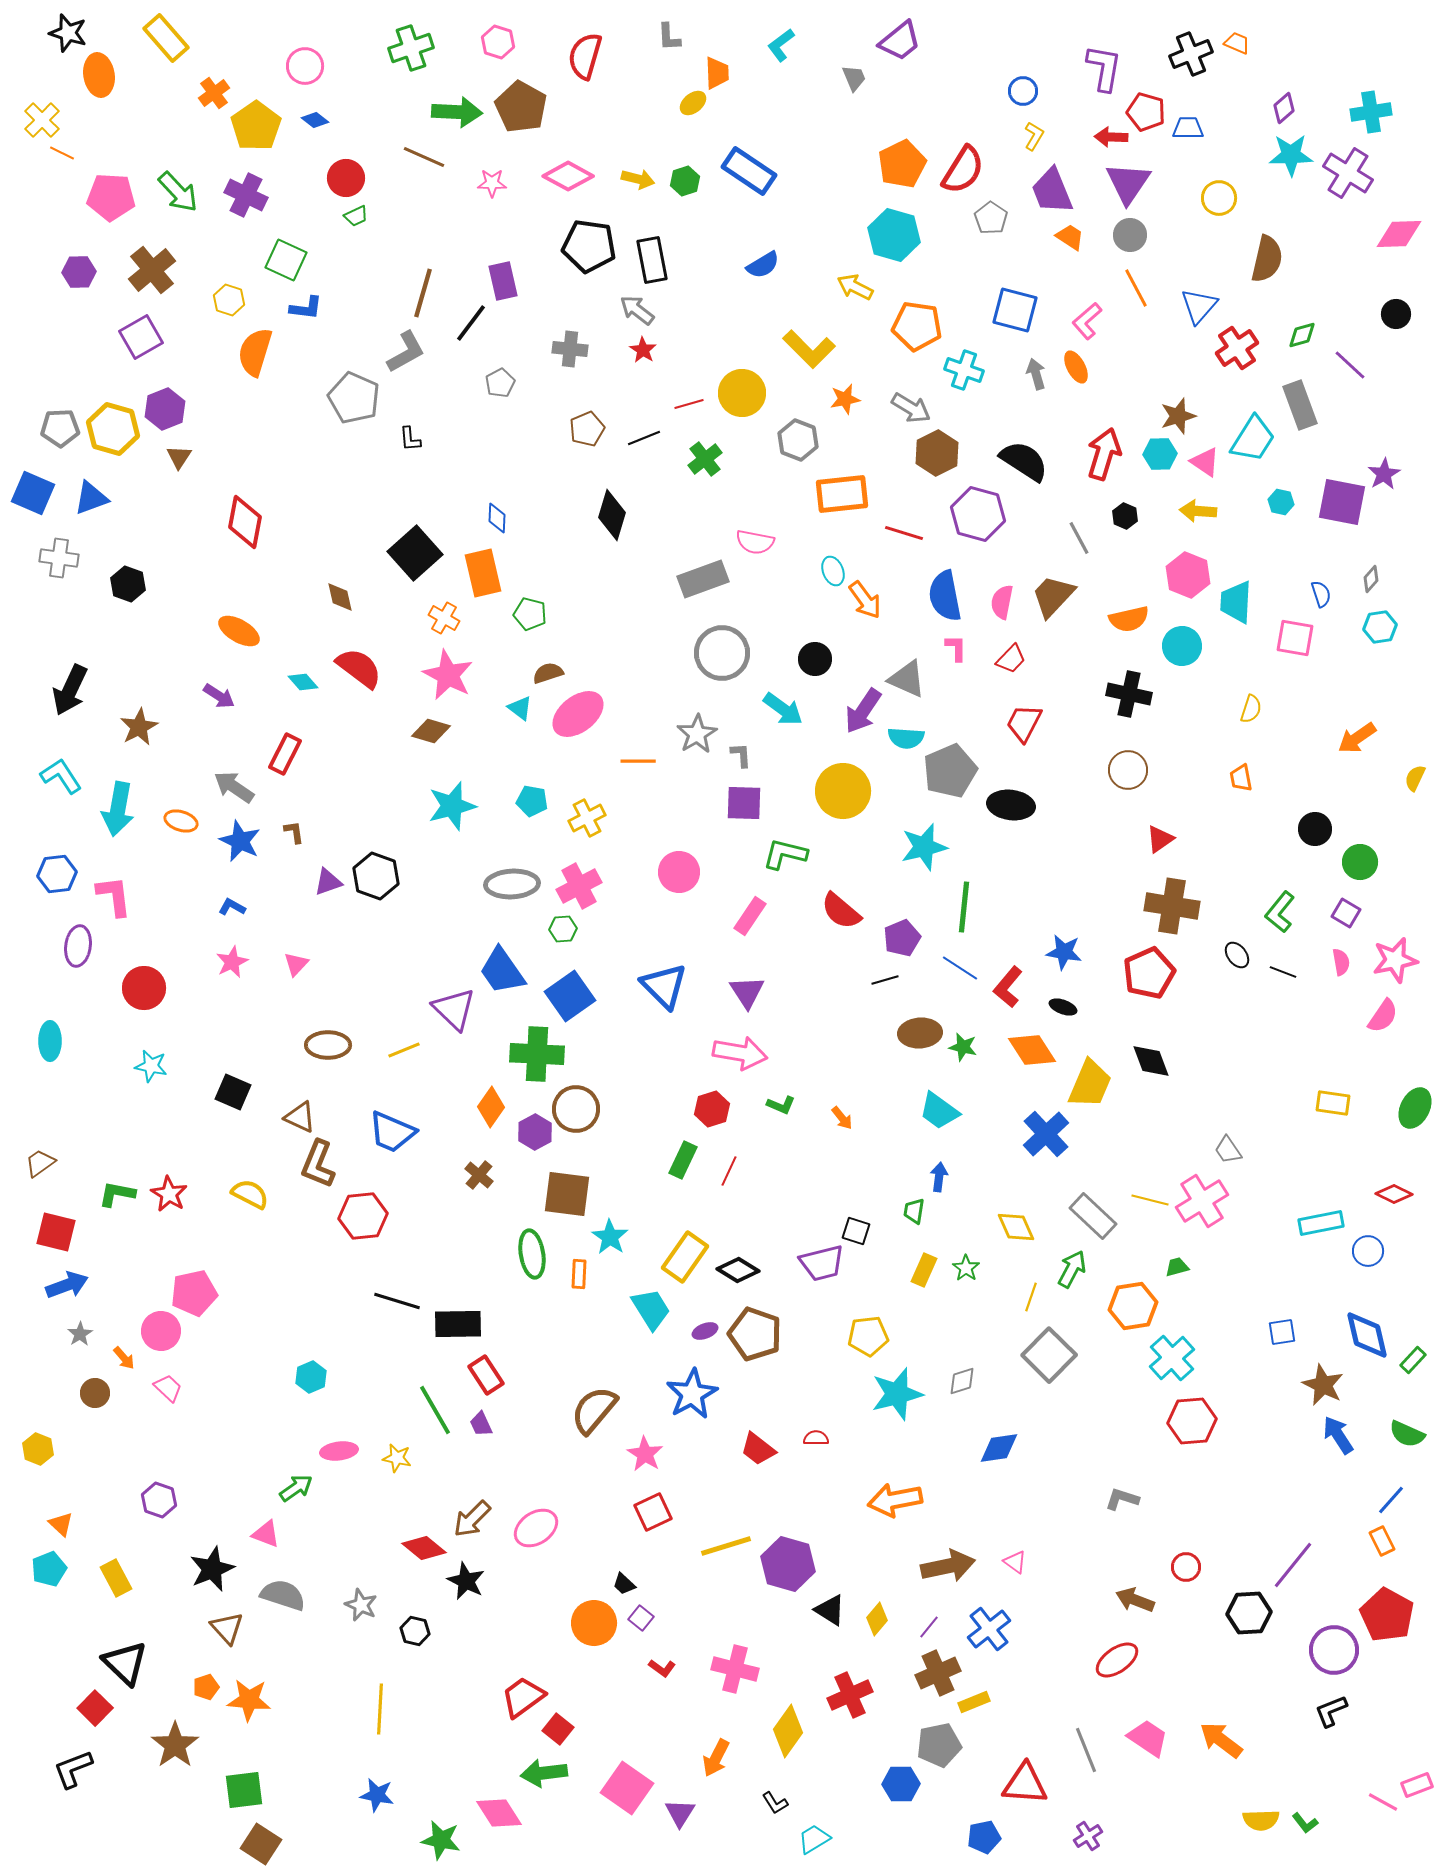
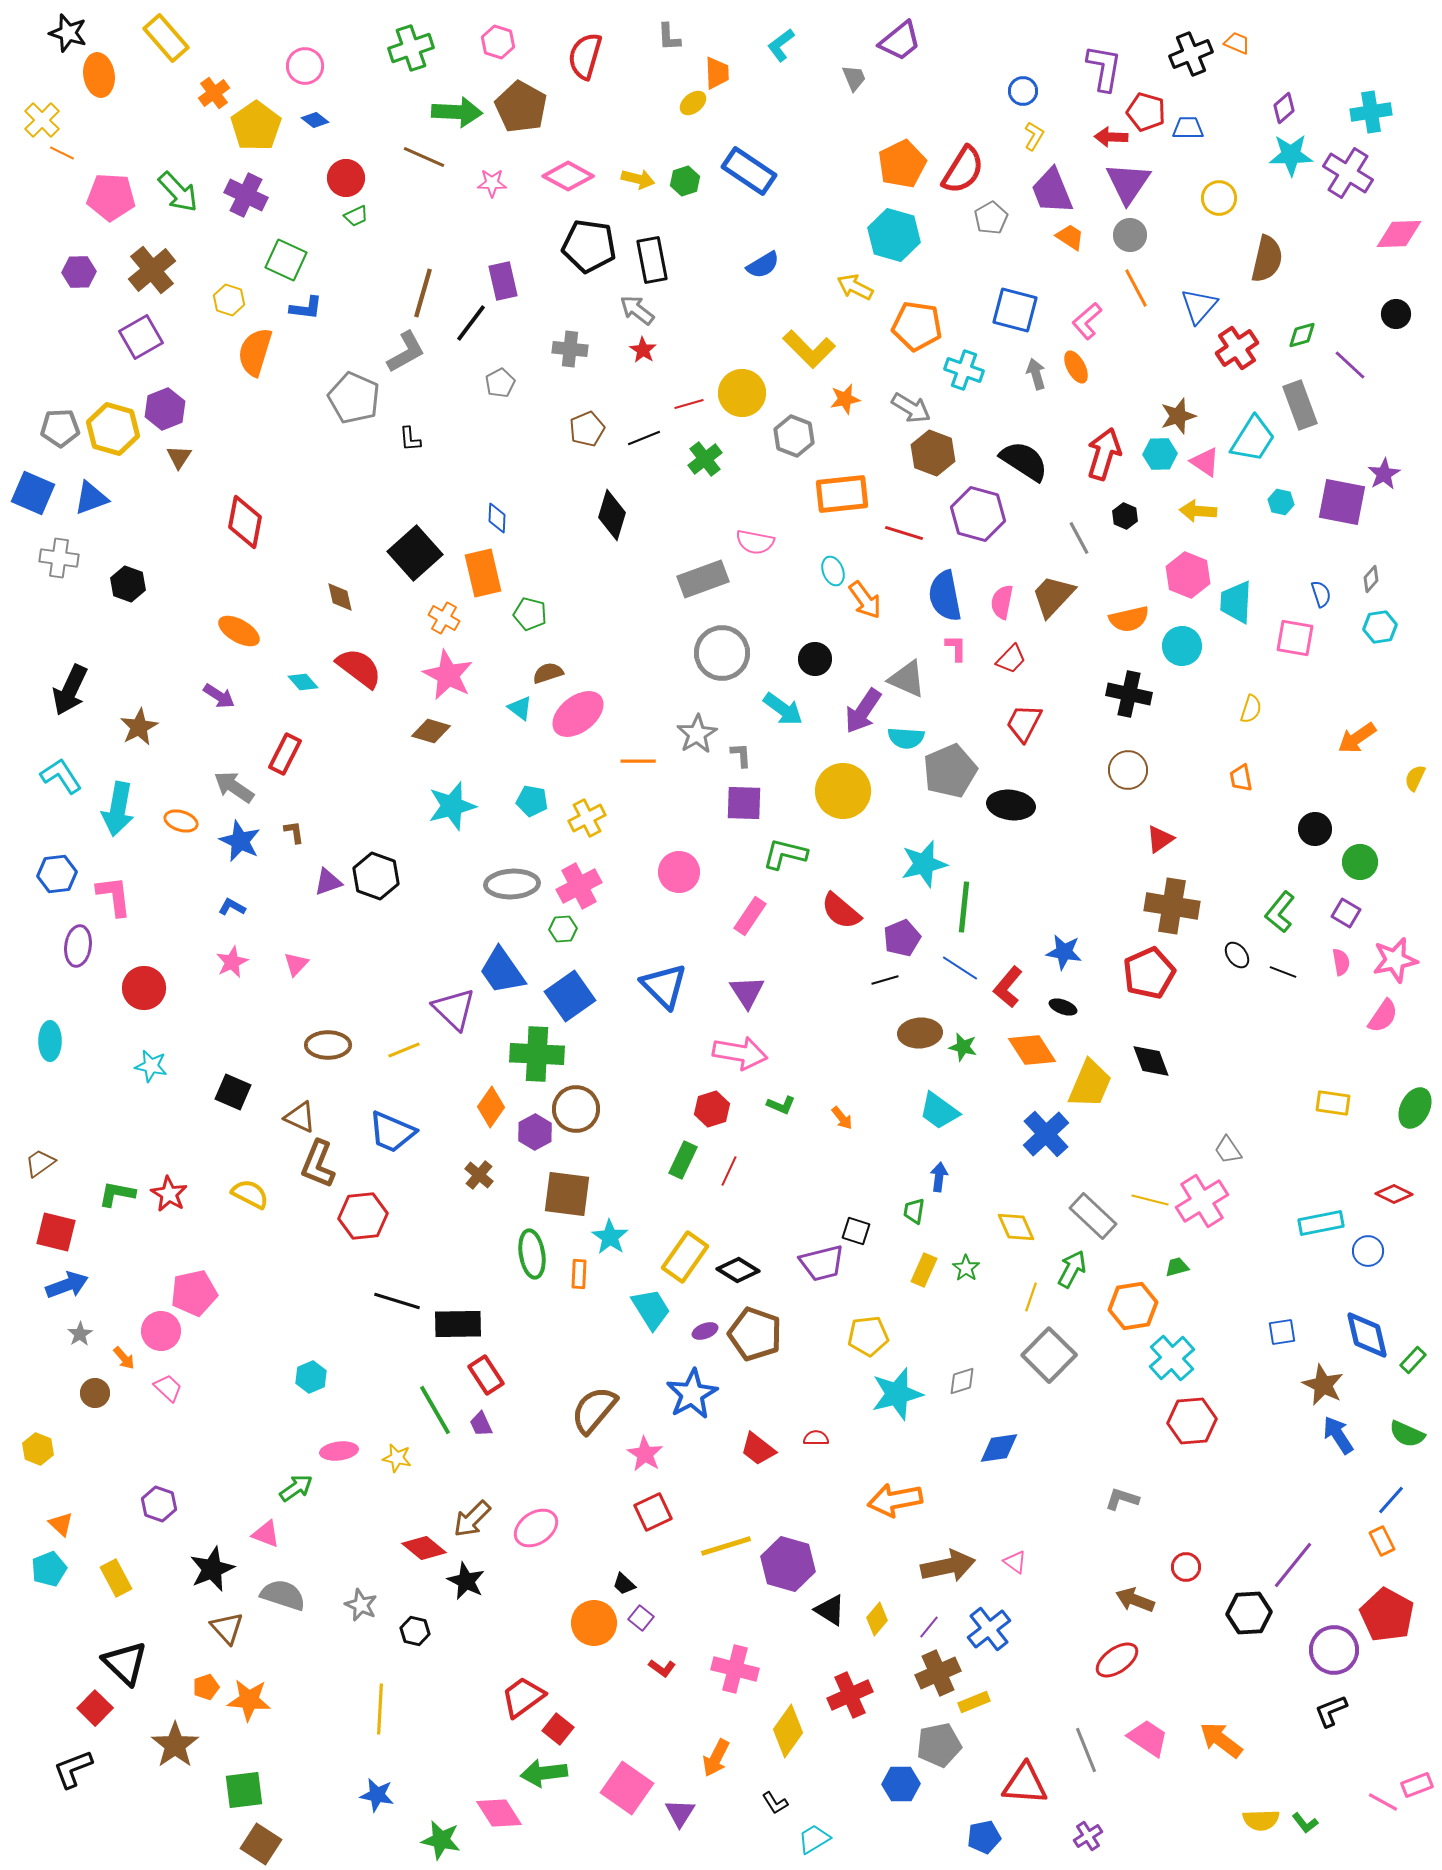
gray pentagon at (991, 218): rotated 8 degrees clockwise
gray hexagon at (798, 440): moved 4 px left, 4 px up
brown hexagon at (937, 453): moved 4 px left; rotated 12 degrees counterclockwise
cyan star at (924, 847): moved 17 px down
purple hexagon at (159, 1500): moved 4 px down
